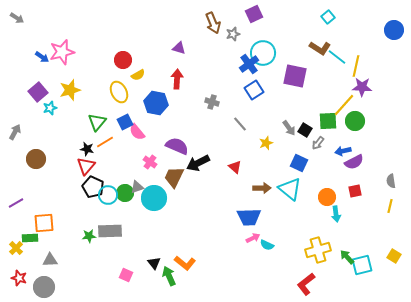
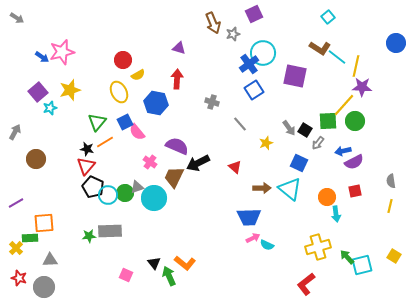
blue circle at (394, 30): moved 2 px right, 13 px down
yellow cross at (318, 250): moved 3 px up
